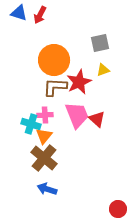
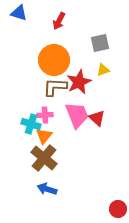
red arrow: moved 19 px right, 6 px down
red triangle: moved 1 px up
